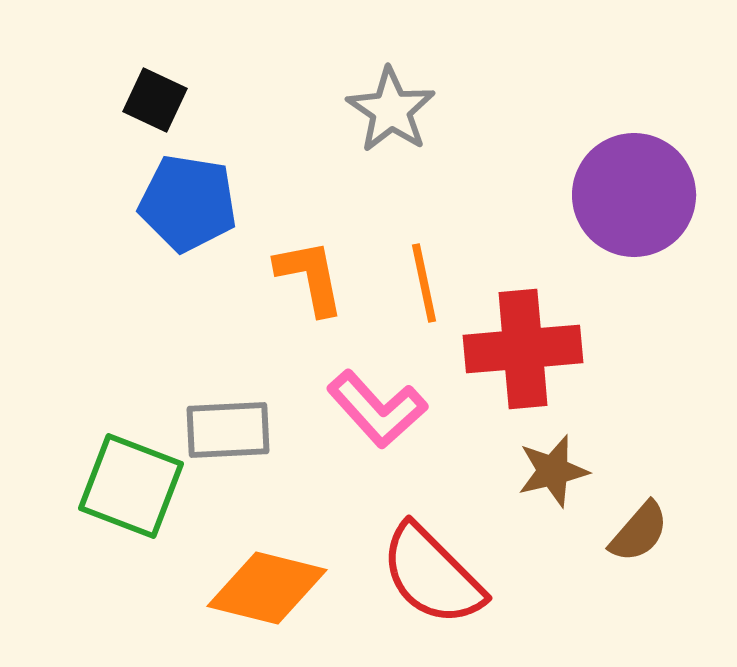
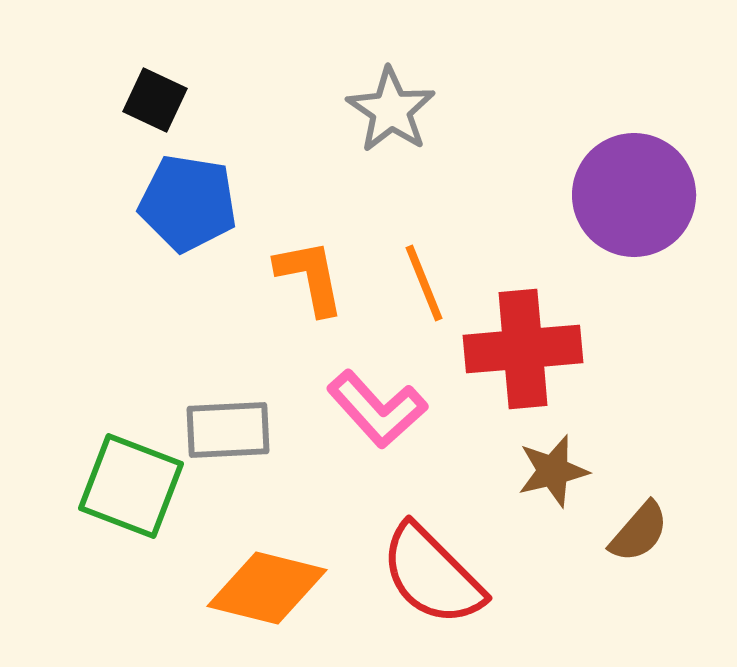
orange line: rotated 10 degrees counterclockwise
